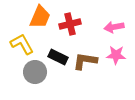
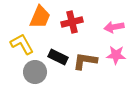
red cross: moved 2 px right, 2 px up
